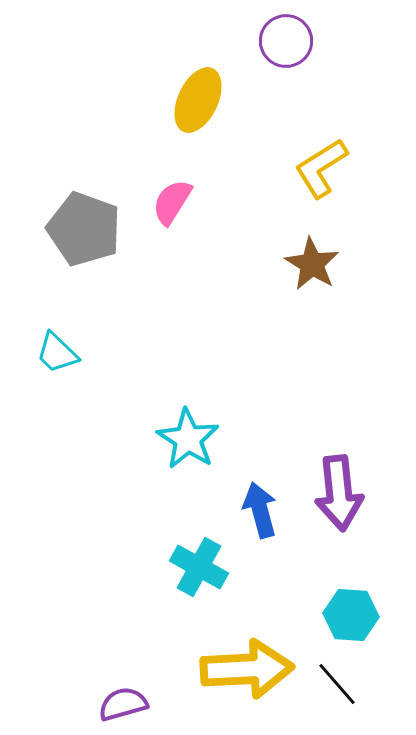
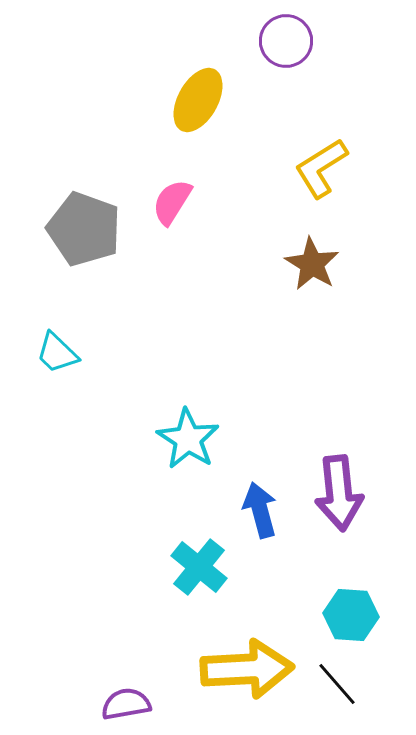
yellow ellipse: rotated 4 degrees clockwise
cyan cross: rotated 10 degrees clockwise
purple semicircle: moved 3 px right; rotated 6 degrees clockwise
